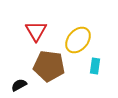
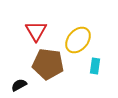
brown pentagon: moved 1 px left, 2 px up
